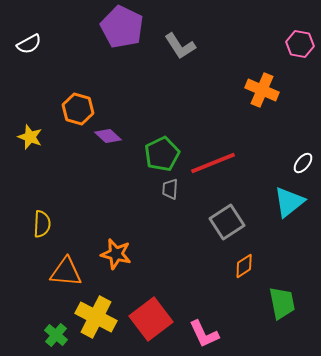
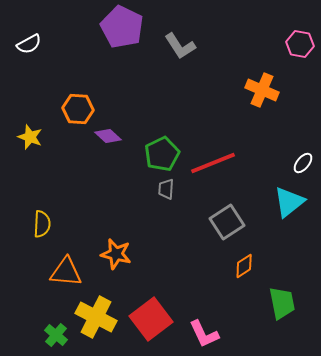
orange hexagon: rotated 12 degrees counterclockwise
gray trapezoid: moved 4 px left
